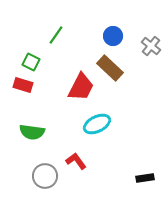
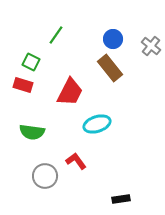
blue circle: moved 3 px down
brown rectangle: rotated 8 degrees clockwise
red trapezoid: moved 11 px left, 5 px down
cyan ellipse: rotated 8 degrees clockwise
black rectangle: moved 24 px left, 21 px down
